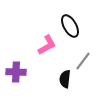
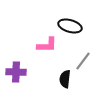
black ellipse: rotated 45 degrees counterclockwise
pink L-shape: rotated 30 degrees clockwise
